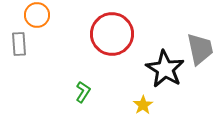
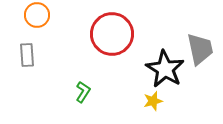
gray rectangle: moved 8 px right, 11 px down
yellow star: moved 10 px right, 4 px up; rotated 18 degrees clockwise
